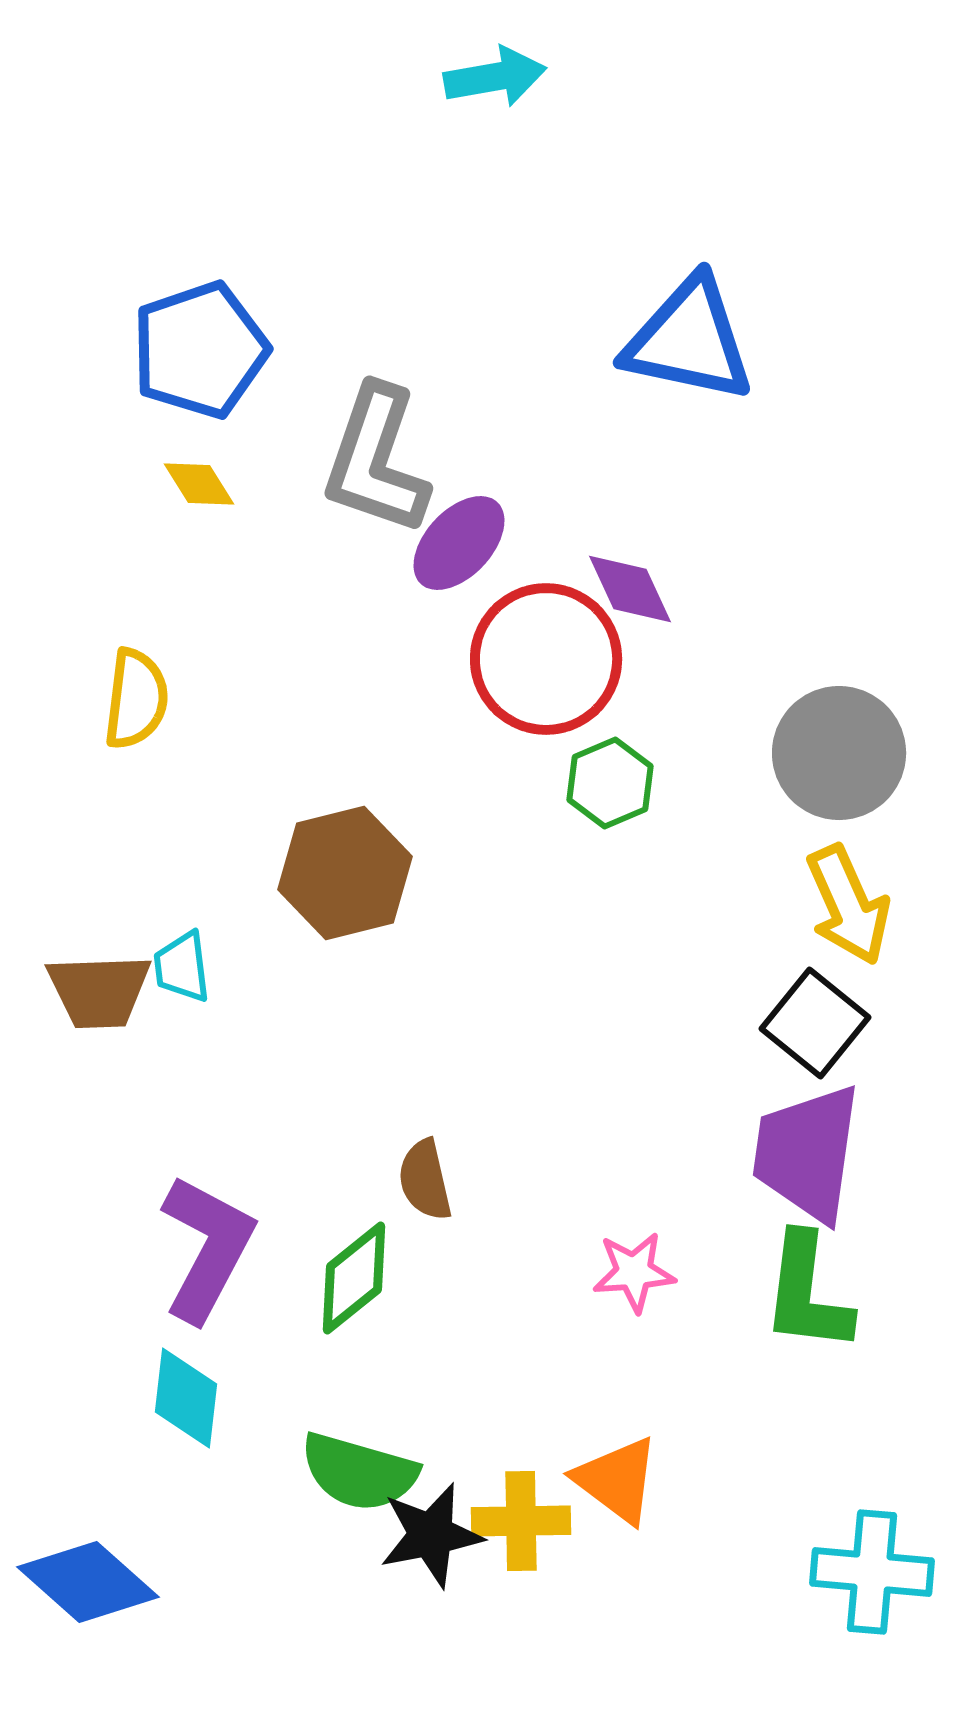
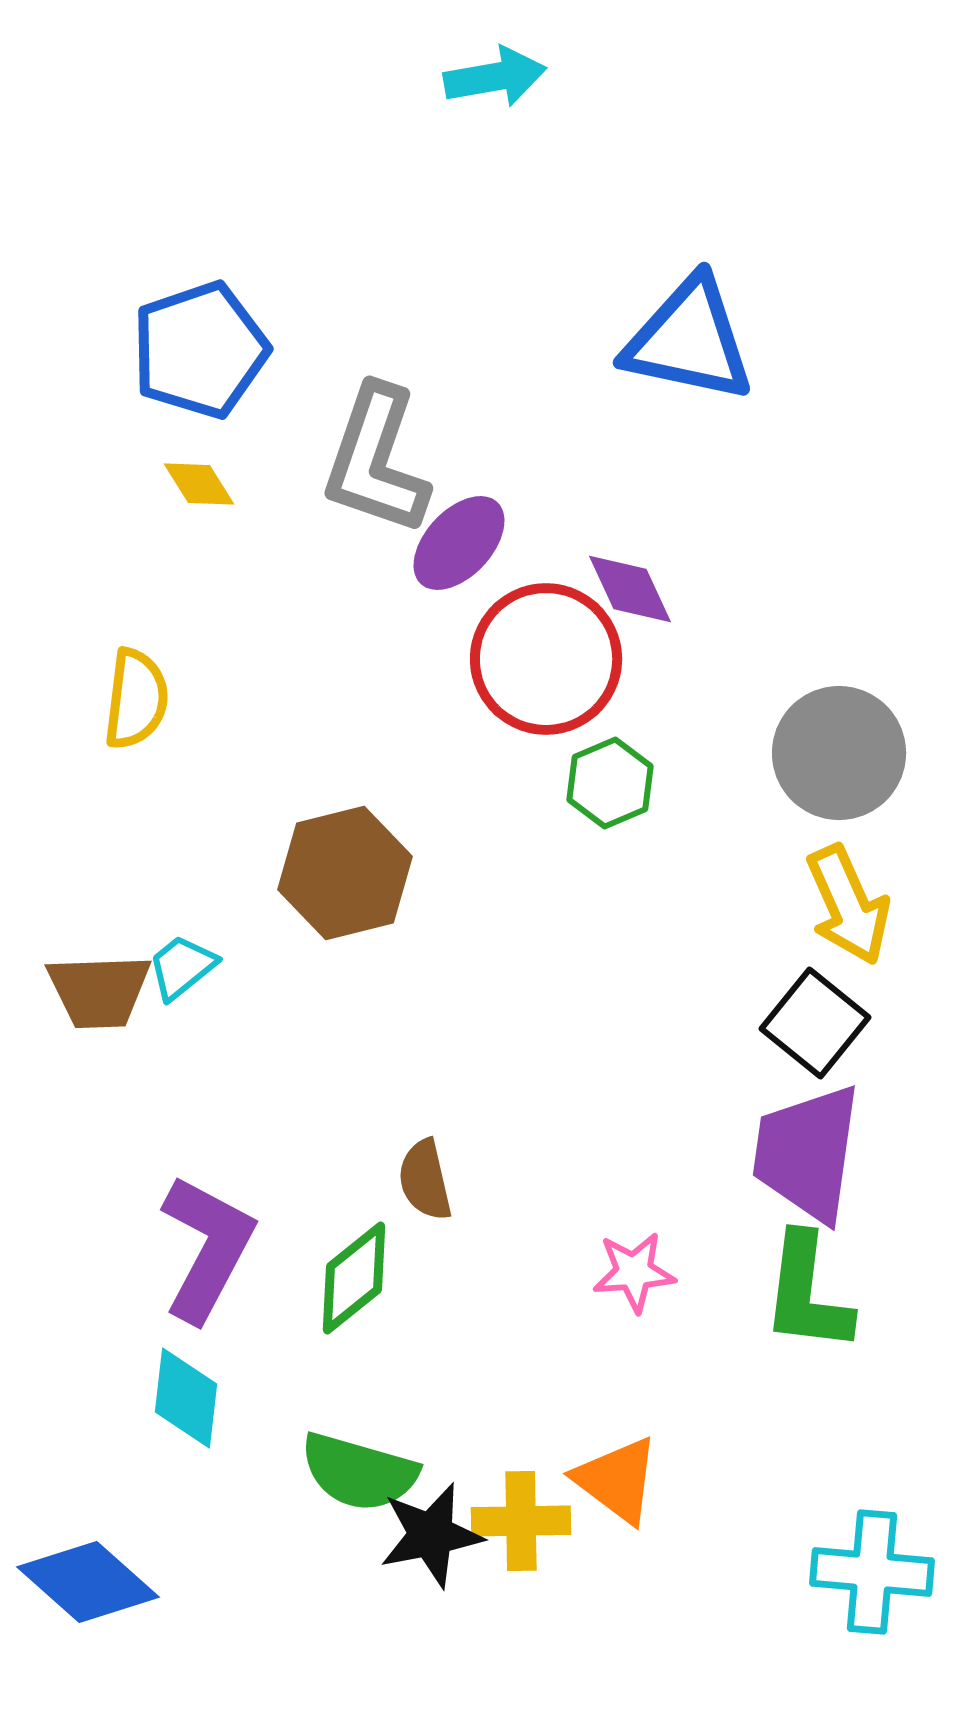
cyan trapezoid: rotated 58 degrees clockwise
